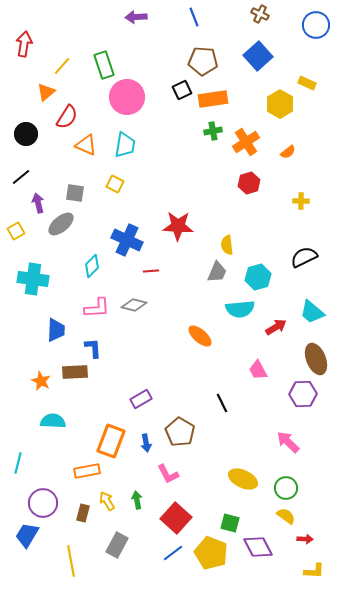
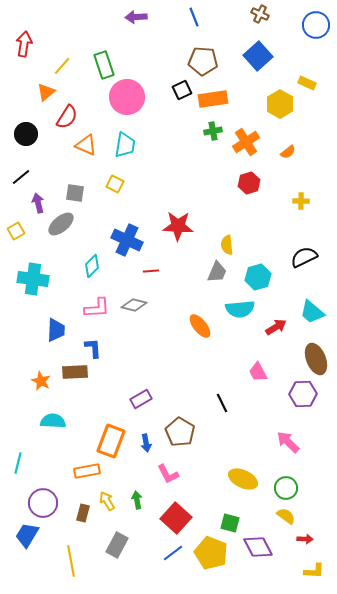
orange ellipse at (200, 336): moved 10 px up; rotated 10 degrees clockwise
pink trapezoid at (258, 370): moved 2 px down
